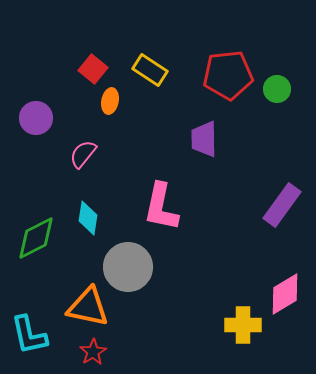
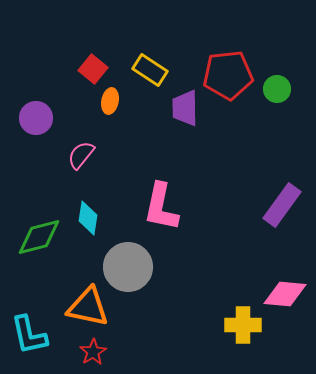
purple trapezoid: moved 19 px left, 31 px up
pink semicircle: moved 2 px left, 1 px down
green diamond: moved 3 px right, 1 px up; rotated 12 degrees clockwise
pink diamond: rotated 36 degrees clockwise
